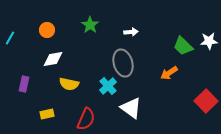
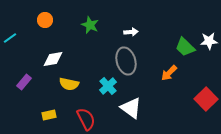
green star: rotated 12 degrees counterclockwise
orange circle: moved 2 px left, 10 px up
cyan line: rotated 24 degrees clockwise
green trapezoid: moved 2 px right, 1 px down
gray ellipse: moved 3 px right, 2 px up
orange arrow: rotated 12 degrees counterclockwise
purple rectangle: moved 2 px up; rotated 28 degrees clockwise
red square: moved 2 px up
yellow rectangle: moved 2 px right, 1 px down
red semicircle: rotated 50 degrees counterclockwise
